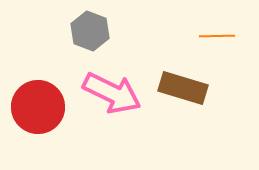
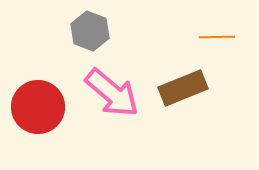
orange line: moved 1 px down
brown rectangle: rotated 39 degrees counterclockwise
pink arrow: rotated 14 degrees clockwise
